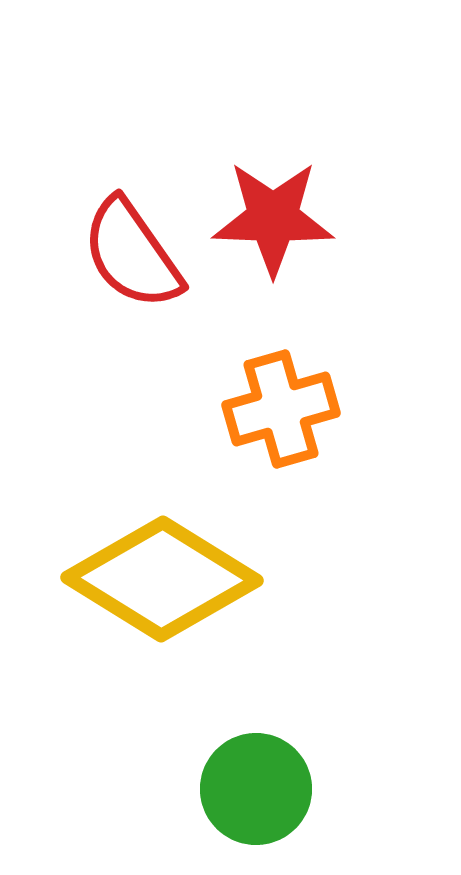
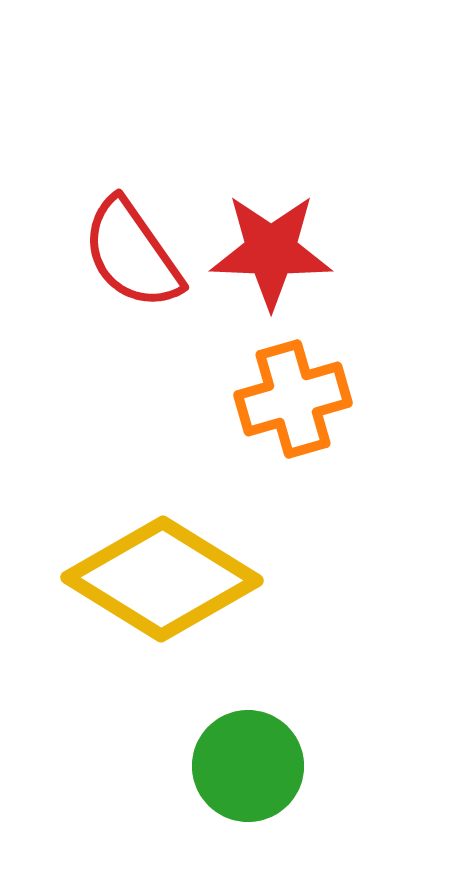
red star: moved 2 px left, 33 px down
orange cross: moved 12 px right, 10 px up
green circle: moved 8 px left, 23 px up
